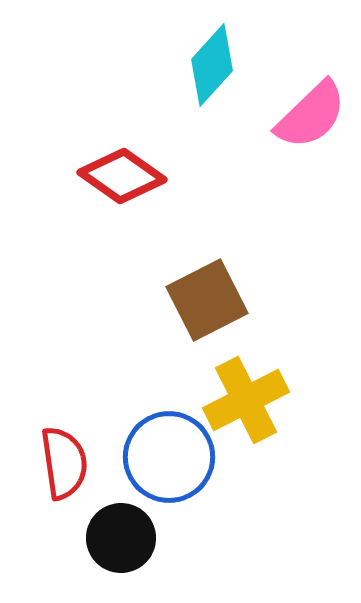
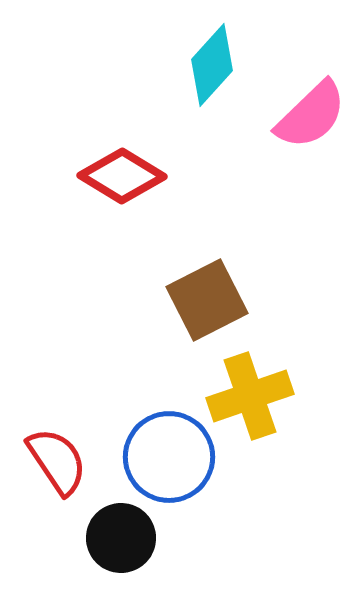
red diamond: rotated 4 degrees counterclockwise
yellow cross: moved 4 px right, 4 px up; rotated 8 degrees clockwise
red semicircle: moved 7 px left, 2 px up; rotated 26 degrees counterclockwise
